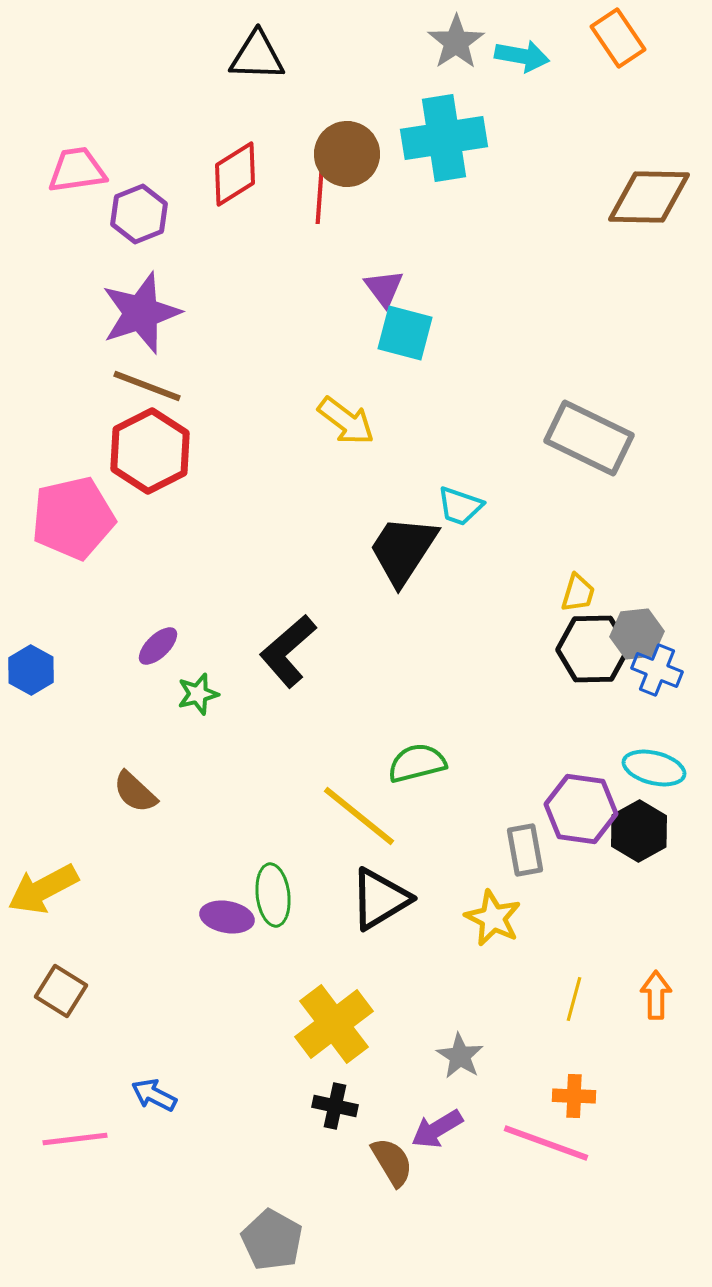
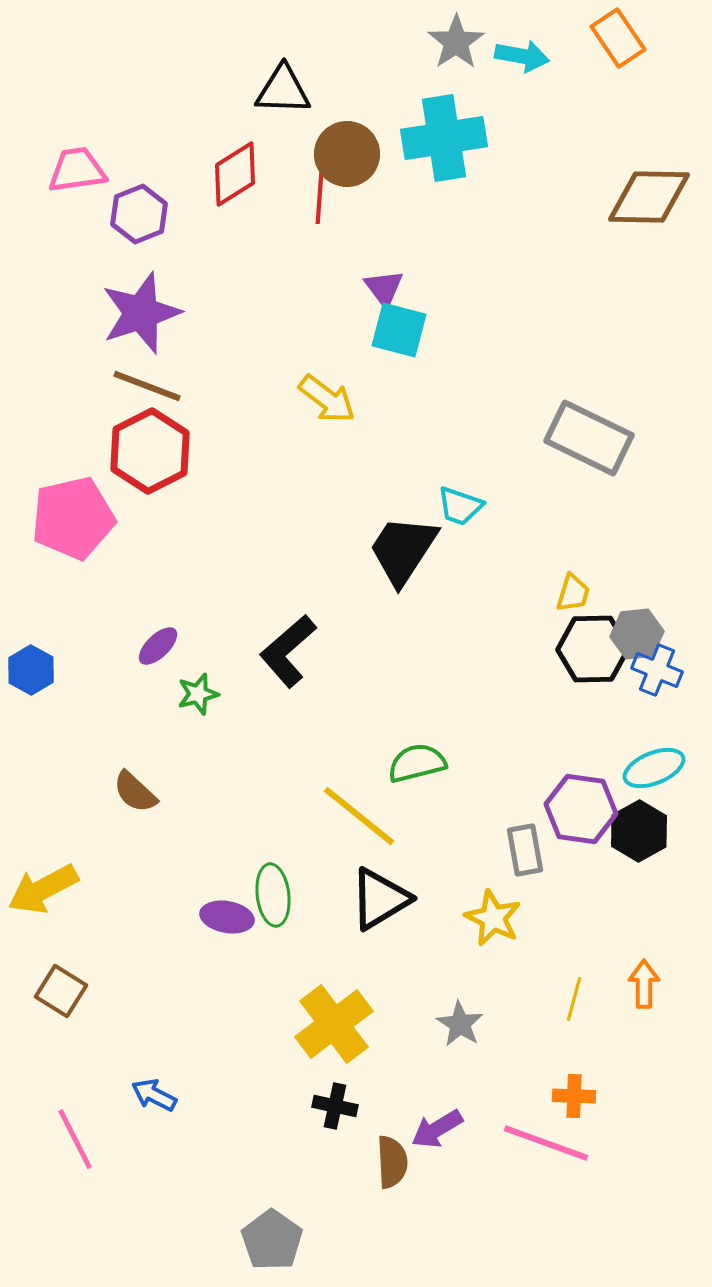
black triangle at (257, 56): moved 26 px right, 34 px down
cyan square at (405, 333): moved 6 px left, 3 px up
yellow arrow at (346, 421): moved 19 px left, 22 px up
yellow trapezoid at (578, 593): moved 5 px left
cyan ellipse at (654, 768): rotated 36 degrees counterclockwise
orange arrow at (656, 995): moved 12 px left, 11 px up
gray star at (460, 1056): moved 32 px up
pink line at (75, 1139): rotated 70 degrees clockwise
brown semicircle at (392, 1162): rotated 28 degrees clockwise
gray pentagon at (272, 1240): rotated 6 degrees clockwise
